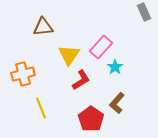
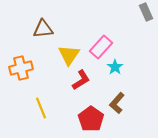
gray rectangle: moved 2 px right
brown triangle: moved 2 px down
orange cross: moved 2 px left, 6 px up
